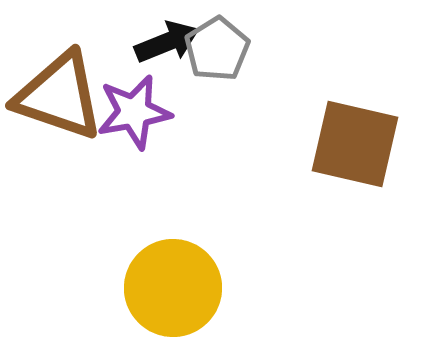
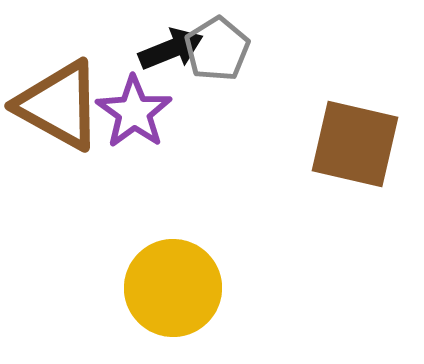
black arrow: moved 4 px right, 7 px down
brown triangle: moved 9 px down; rotated 10 degrees clockwise
purple star: rotated 26 degrees counterclockwise
